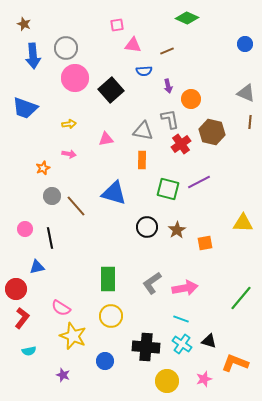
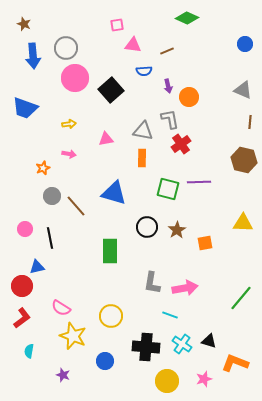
gray triangle at (246, 93): moved 3 px left, 3 px up
orange circle at (191, 99): moved 2 px left, 2 px up
brown hexagon at (212, 132): moved 32 px right, 28 px down
orange rectangle at (142, 160): moved 2 px up
purple line at (199, 182): rotated 25 degrees clockwise
green rectangle at (108, 279): moved 2 px right, 28 px up
gray L-shape at (152, 283): rotated 45 degrees counterclockwise
red circle at (16, 289): moved 6 px right, 3 px up
red L-shape at (22, 318): rotated 15 degrees clockwise
cyan line at (181, 319): moved 11 px left, 4 px up
cyan semicircle at (29, 351): rotated 112 degrees clockwise
